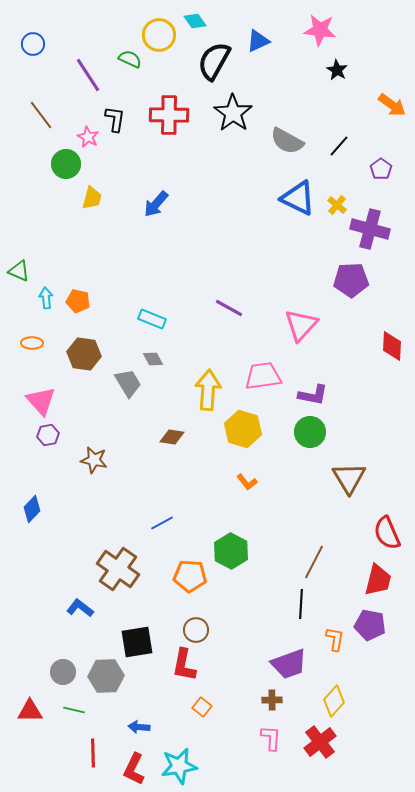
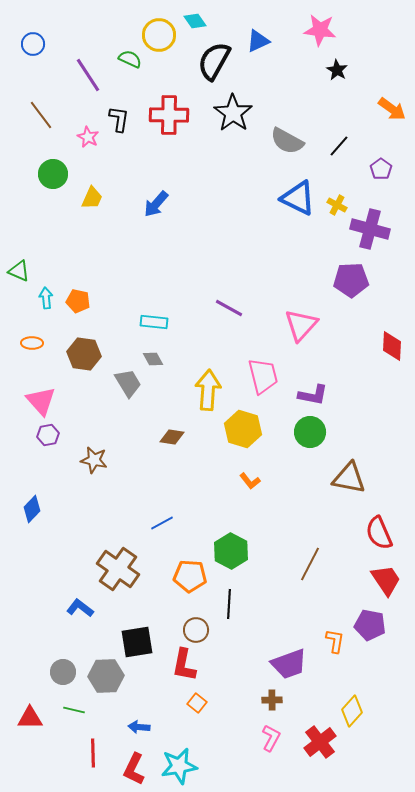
orange arrow at (392, 105): moved 4 px down
black L-shape at (115, 119): moved 4 px right
green circle at (66, 164): moved 13 px left, 10 px down
yellow trapezoid at (92, 198): rotated 10 degrees clockwise
yellow cross at (337, 205): rotated 12 degrees counterclockwise
cyan rectangle at (152, 319): moved 2 px right, 3 px down; rotated 16 degrees counterclockwise
pink trapezoid at (263, 376): rotated 84 degrees clockwise
brown triangle at (349, 478): rotated 48 degrees counterclockwise
orange L-shape at (247, 482): moved 3 px right, 1 px up
red semicircle at (387, 533): moved 8 px left
brown line at (314, 562): moved 4 px left, 2 px down
red trapezoid at (378, 580): moved 8 px right; rotated 48 degrees counterclockwise
black line at (301, 604): moved 72 px left
orange L-shape at (335, 639): moved 2 px down
yellow diamond at (334, 701): moved 18 px right, 10 px down
orange square at (202, 707): moved 5 px left, 4 px up
red triangle at (30, 711): moved 7 px down
pink L-shape at (271, 738): rotated 24 degrees clockwise
